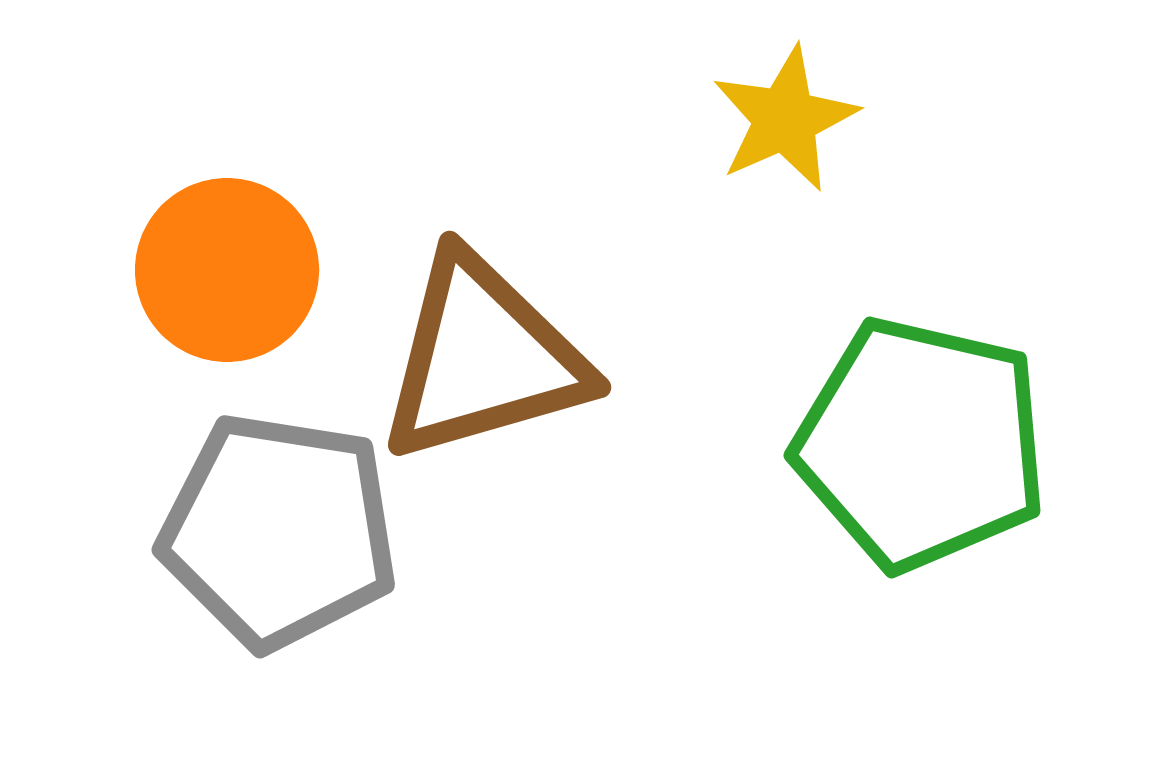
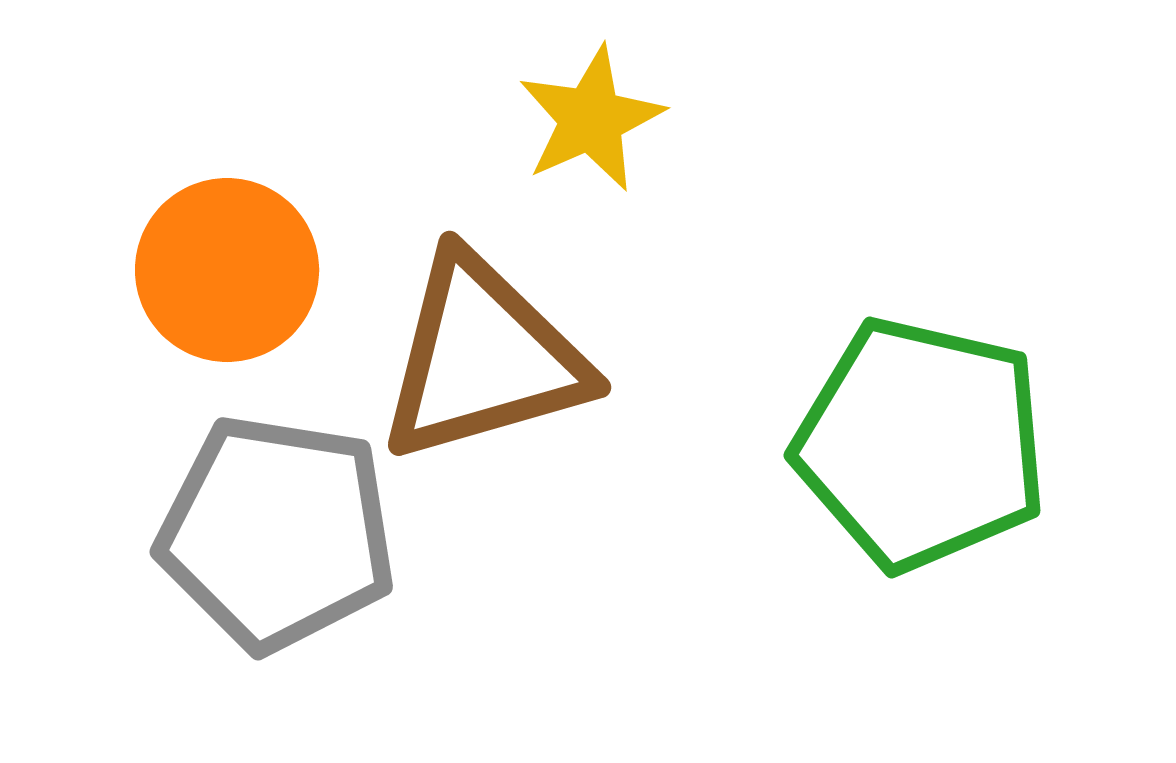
yellow star: moved 194 px left
gray pentagon: moved 2 px left, 2 px down
